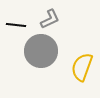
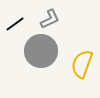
black line: moved 1 px left, 1 px up; rotated 42 degrees counterclockwise
yellow semicircle: moved 3 px up
